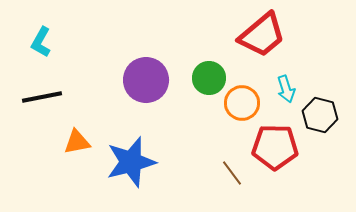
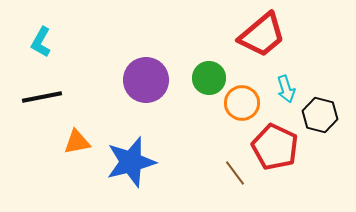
red pentagon: rotated 24 degrees clockwise
brown line: moved 3 px right
